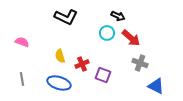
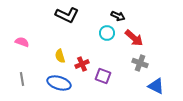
black L-shape: moved 1 px right, 2 px up
red arrow: moved 3 px right
purple square: moved 1 px down
